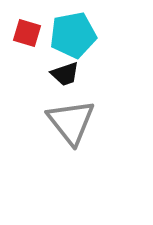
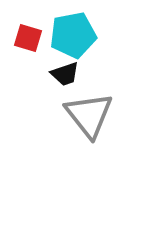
red square: moved 1 px right, 5 px down
gray triangle: moved 18 px right, 7 px up
